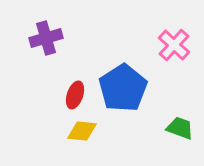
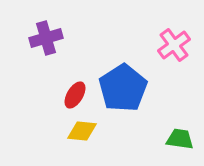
pink cross: rotated 12 degrees clockwise
red ellipse: rotated 12 degrees clockwise
green trapezoid: moved 11 px down; rotated 12 degrees counterclockwise
